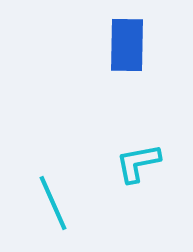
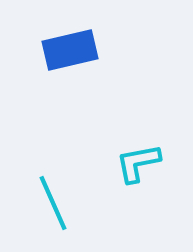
blue rectangle: moved 57 px left, 5 px down; rotated 76 degrees clockwise
